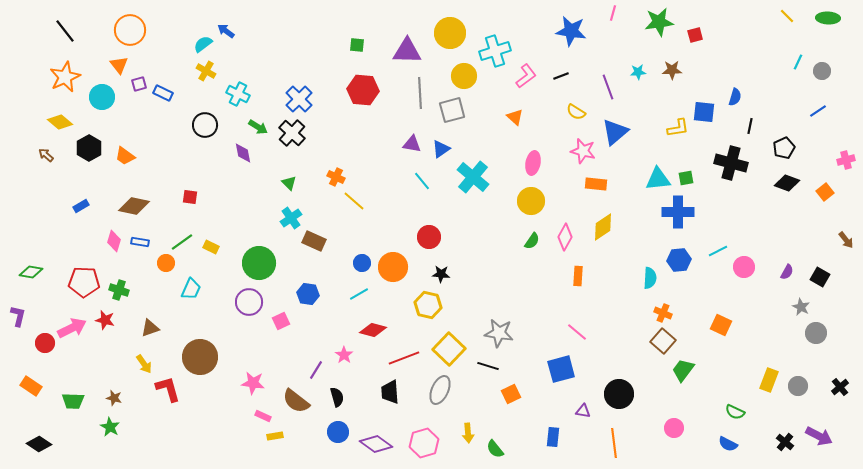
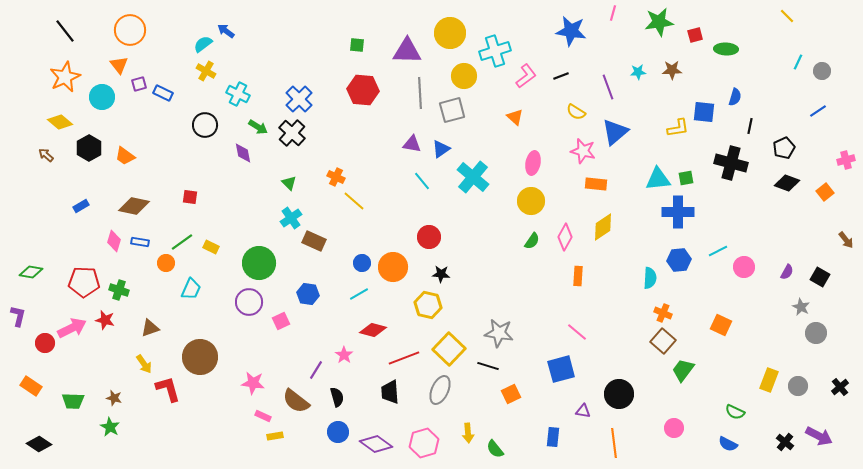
green ellipse at (828, 18): moved 102 px left, 31 px down
